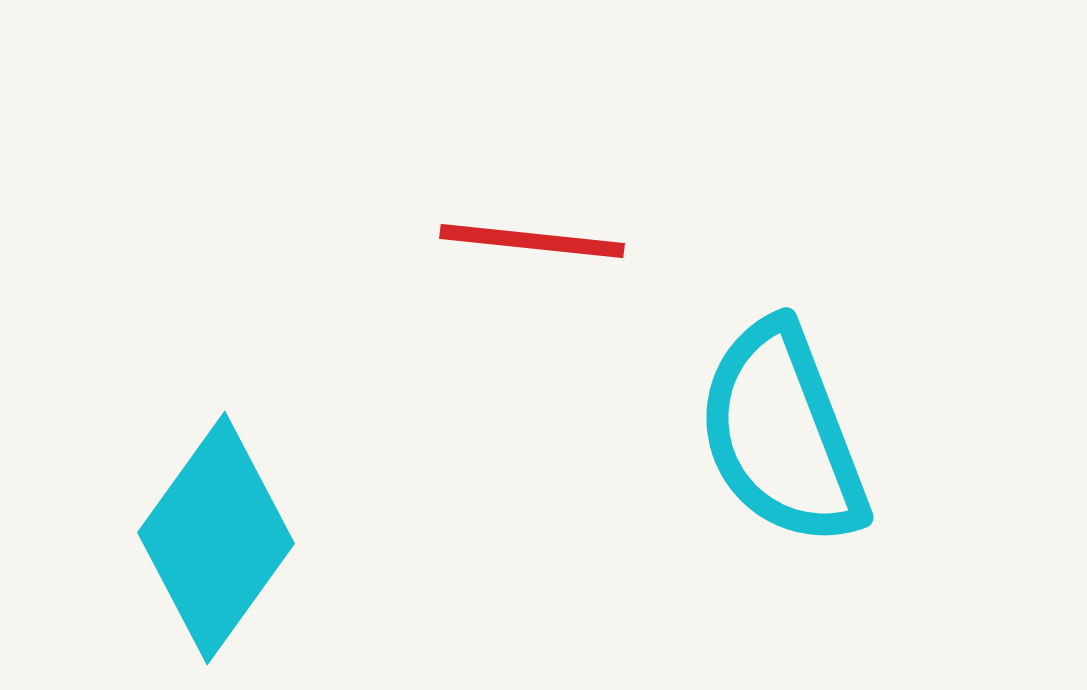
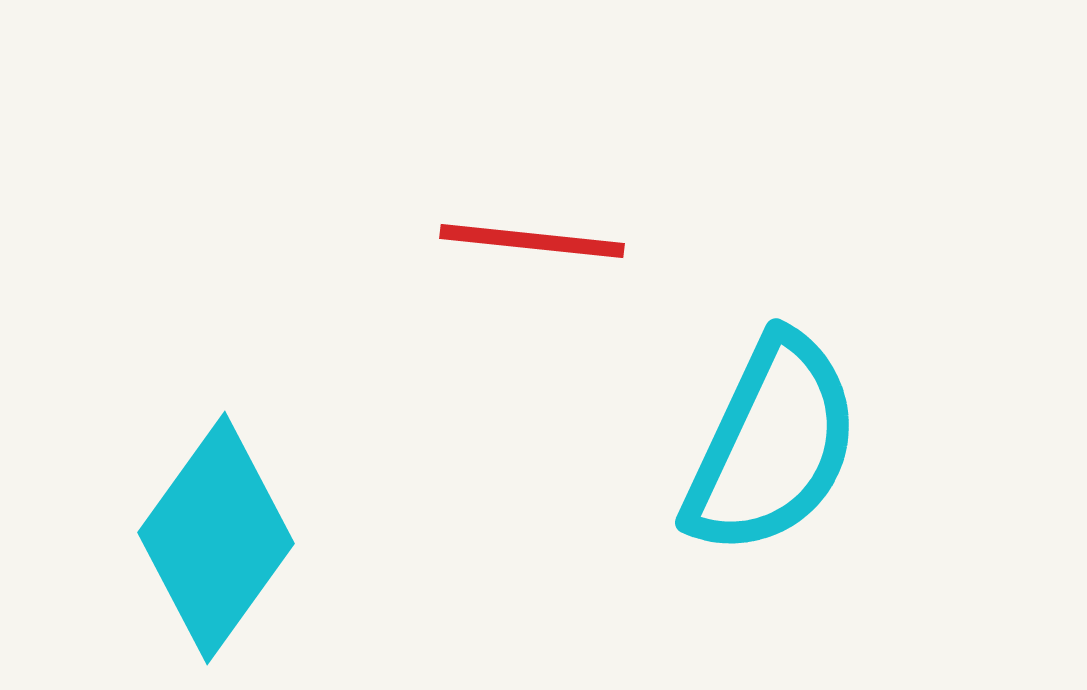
cyan semicircle: moved 10 px left, 11 px down; rotated 134 degrees counterclockwise
